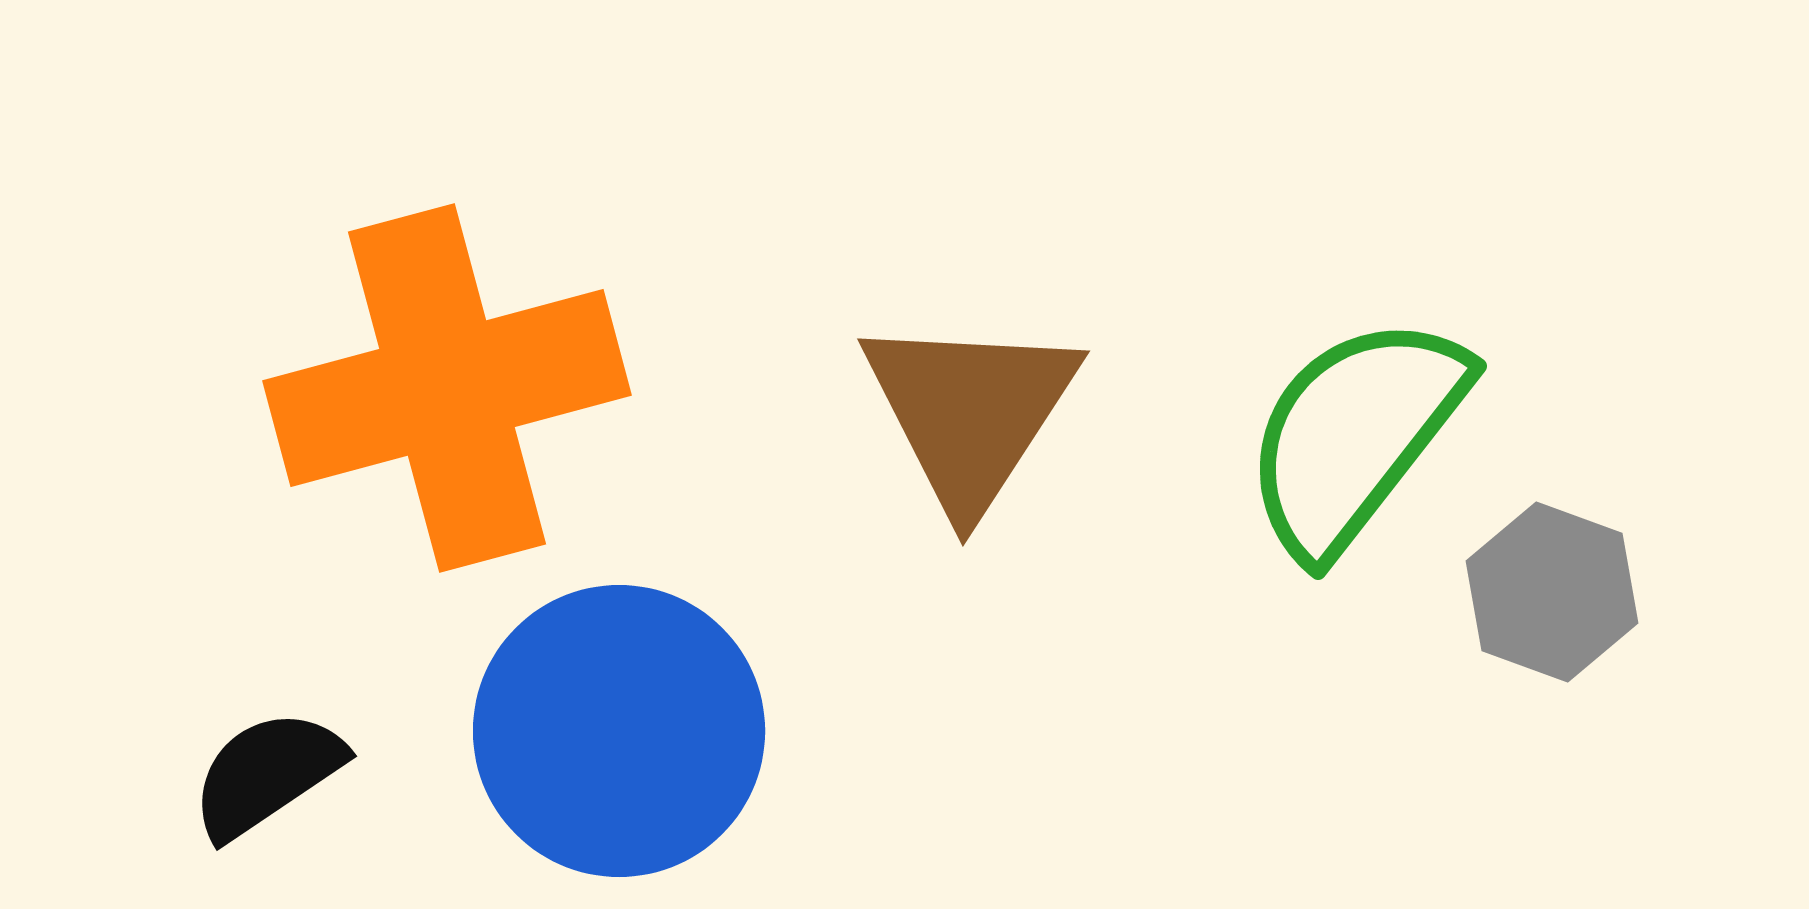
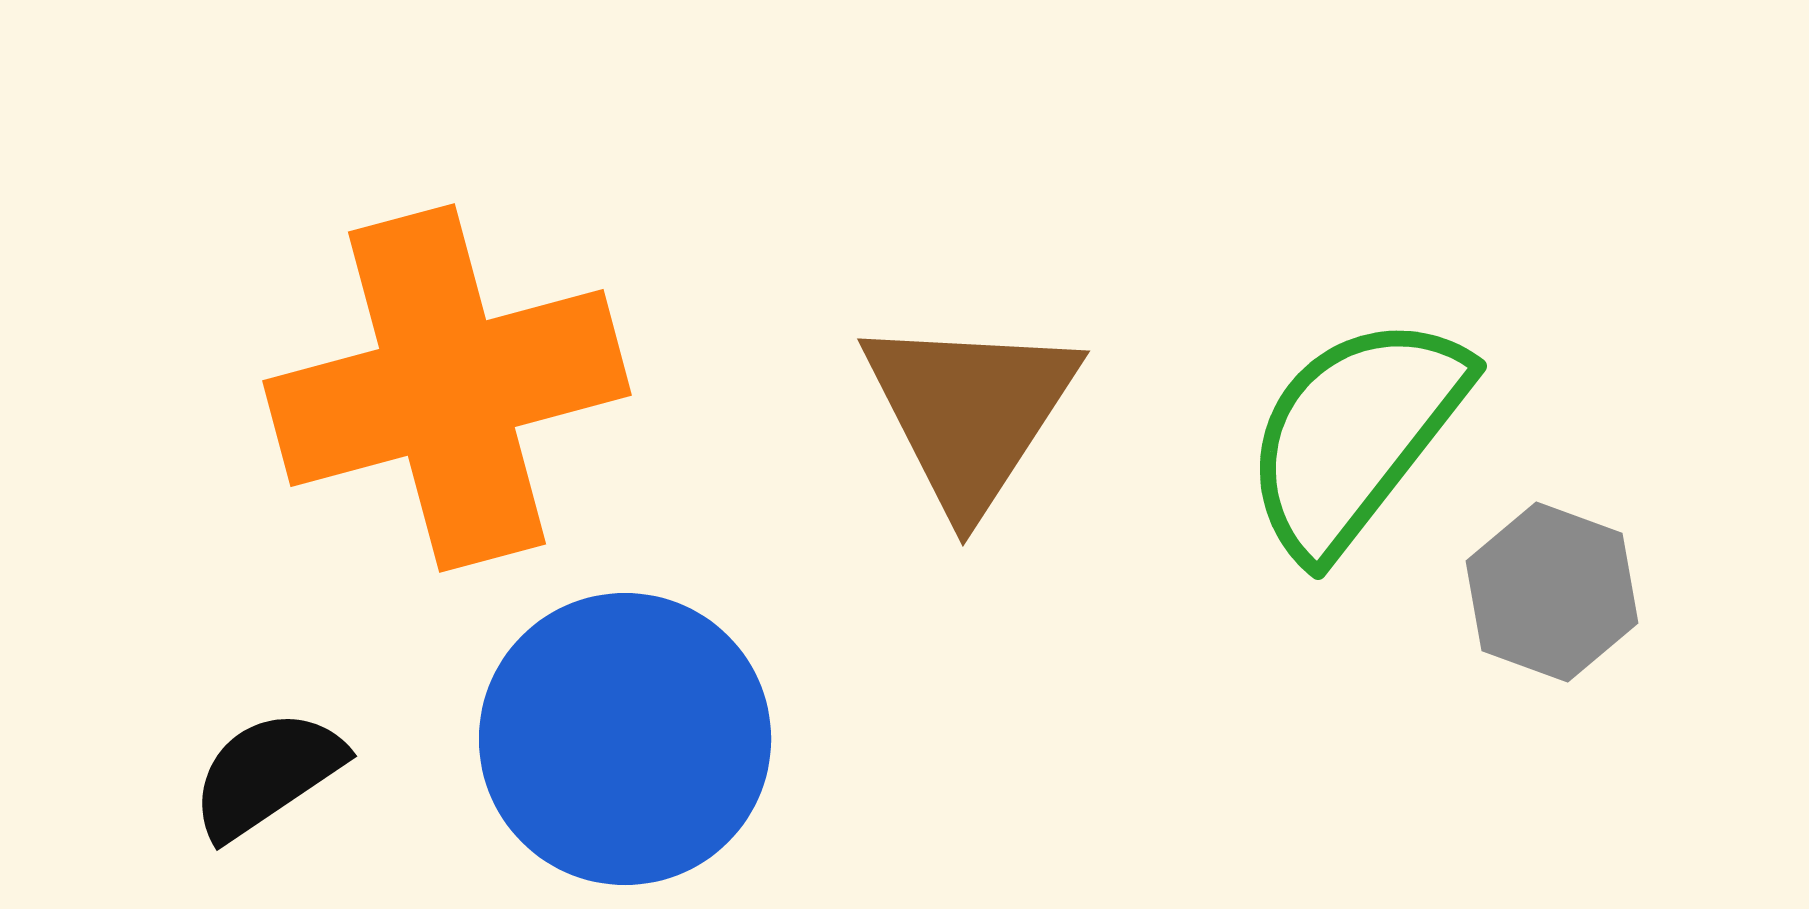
blue circle: moved 6 px right, 8 px down
